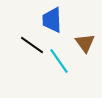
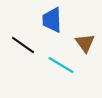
black line: moved 9 px left
cyan line: moved 2 px right, 4 px down; rotated 24 degrees counterclockwise
